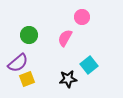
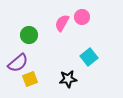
pink semicircle: moved 3 px left, 15 px up
cyan square: moved 8 px up
yellow square: moved 3 px right
